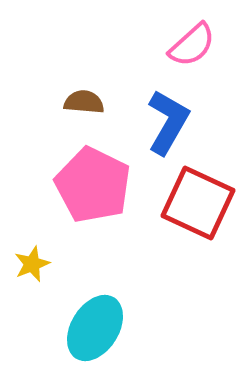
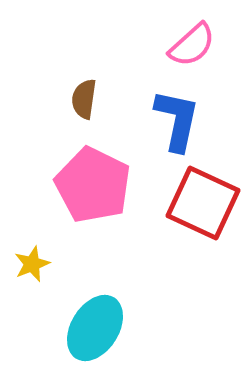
brown semicircle: moved 3 px up; rotated 87 degrees counterclockwise
blue L-shape: moved 9 px right, 2 px up; rotated 18 degrees counterclockwise
red square: moved 5 px right
